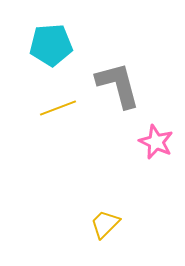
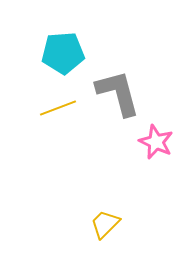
cyan pentagon: moved 12 px right, 8 px down
gray L-shape: moved 8 px down
